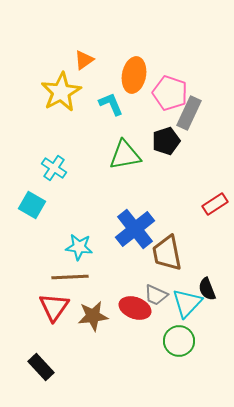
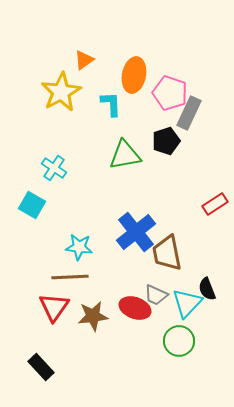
cyan L-shape: rotated 20 degrees clockwise
blue cross: moved 1 px right, 3 px down
